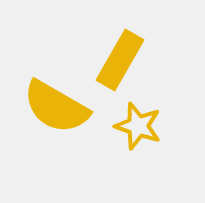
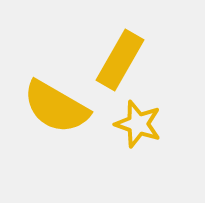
yellow star: moved 2 px up
